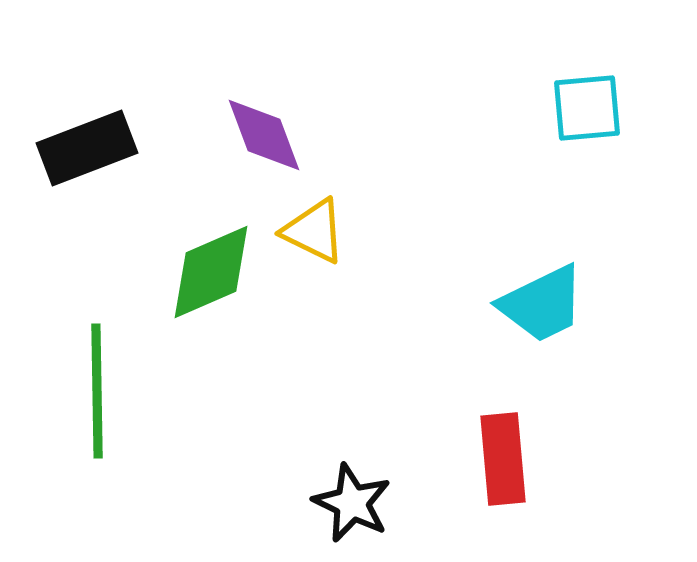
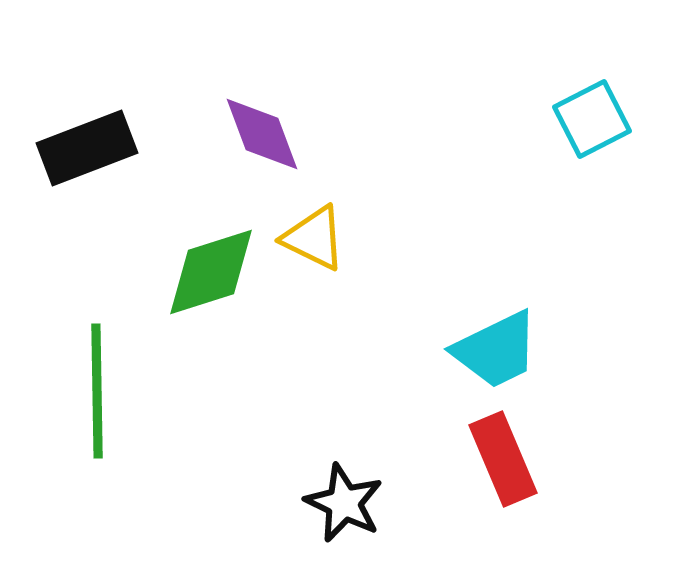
cyan square: moved 5 px right, 11 px down; rotated 22 degrees counterclockwise
purple diamond: moved 2 px left, 1 px up
yellow triangle: moved 7 px down
green diamond: rotated 6 degrees clockwise
cyan trapezoid: moved 46 px left, 46 px down
red rectangle: rotated 18 degrees counterclockwise
black star: moved 8 px left
